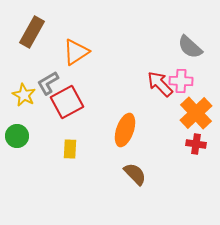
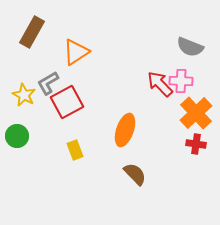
gray semicircle: rotated 20 degrees counterclockwise
yellow rectangle: moved 5 px right, 1 px down; rotated 24 degrees counterclockwise
